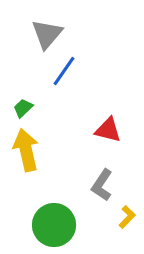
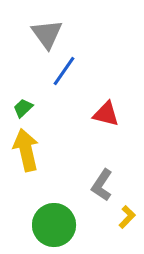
gray triangle: rotated 16 degrees counterclockwise
red triangle: moved 2 px left, 16 px up
